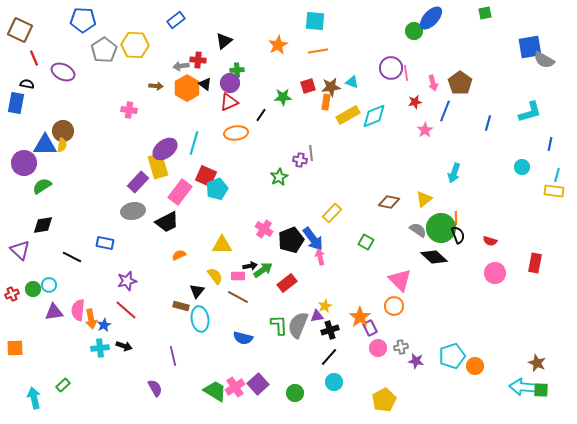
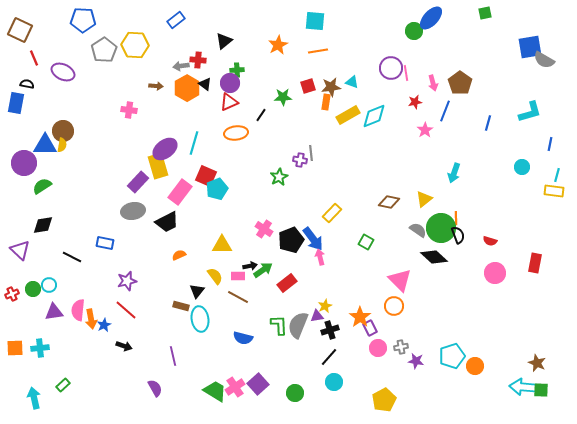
cyan cross at (100, 348): moved 60 px left
